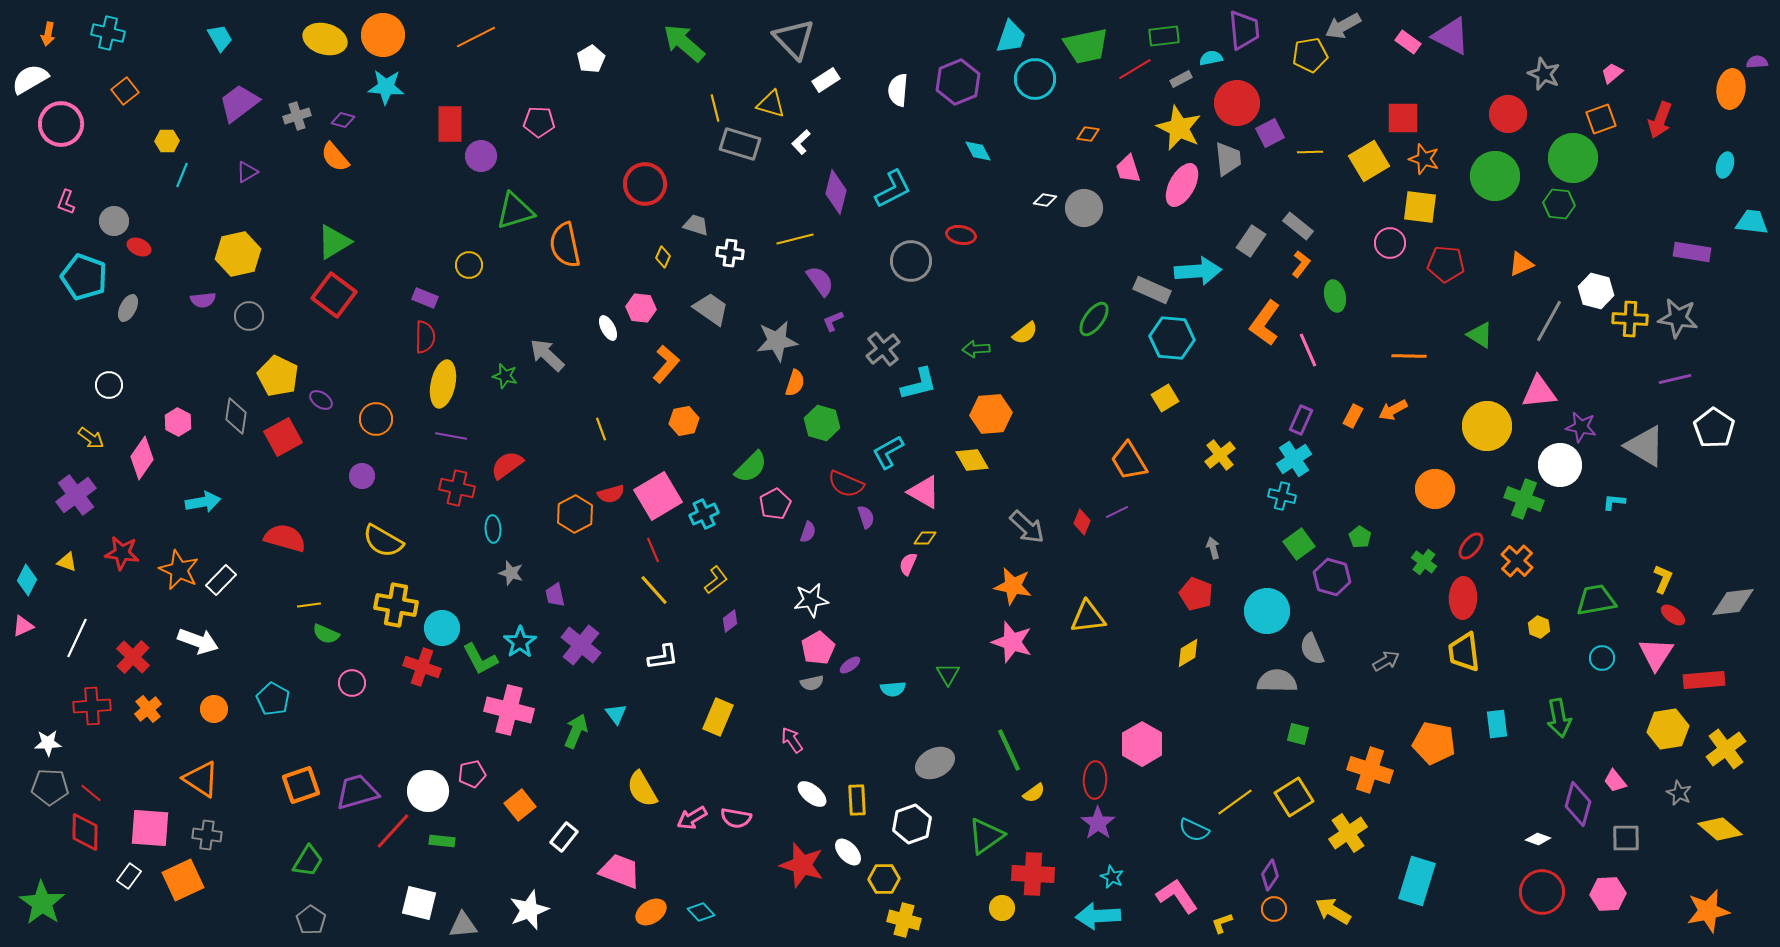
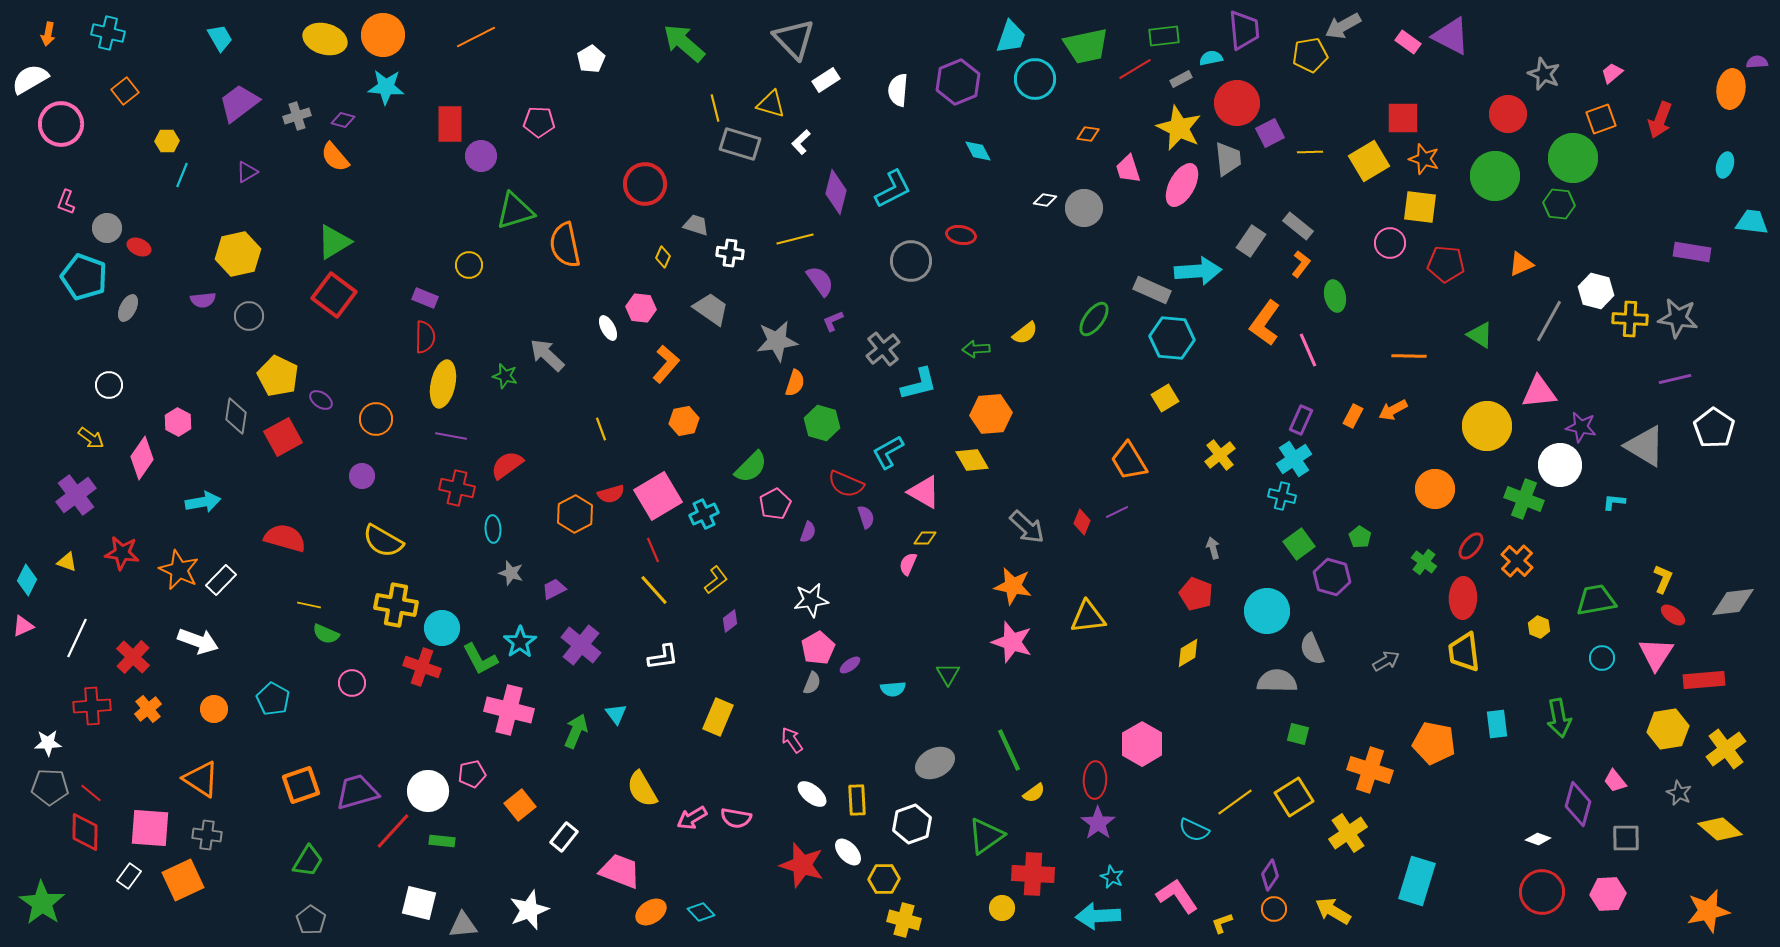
gray circle at (114, 221): moved 7 px left, 7 px down
purple trapezoid at (555, 595): moved 1 px left, 6 px up; rotated 75 degrees clockwise
yellow line at (309, 605): rotated 20 degrees clockwise
gray semicircle at (812, 683): rotated 55 degrees counterclockwise
